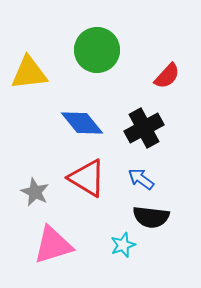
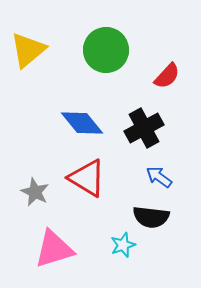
green circle: moved 9 px right
yellow triangle: moved 1 px left, 23 px up; rotated 33 degrees counterclockwise
blue arrow: moved 18 px right, 2 px up
pink triangle: moved 1 px right, 4 px down
